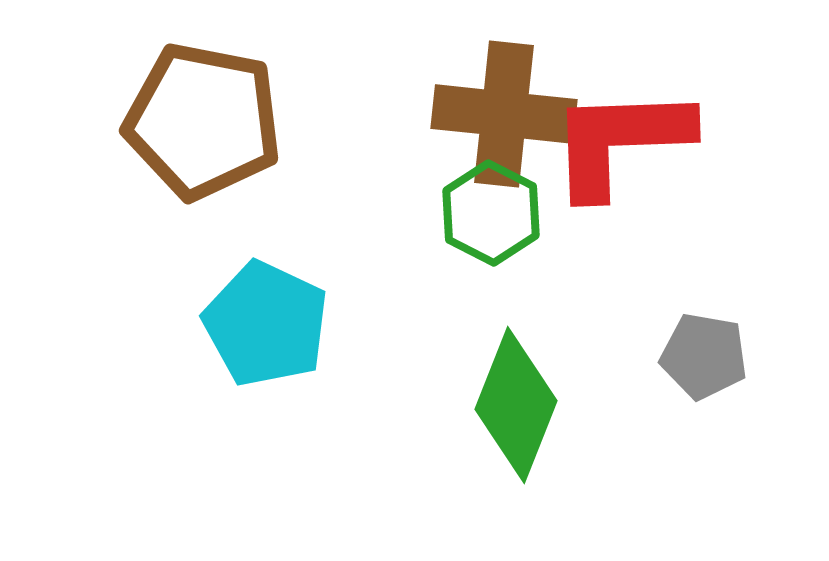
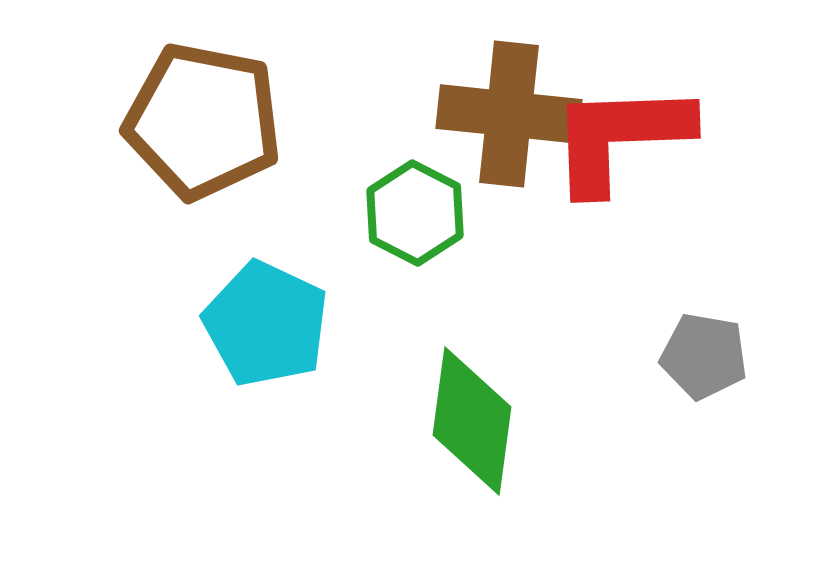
brown cross: moved 5 px right
red L-shape: moved 4 px up
green hexagon: moved 76 px left
green diamond: moved 44 px left, 16 px down; rotated 14 degrees counterclockwise
